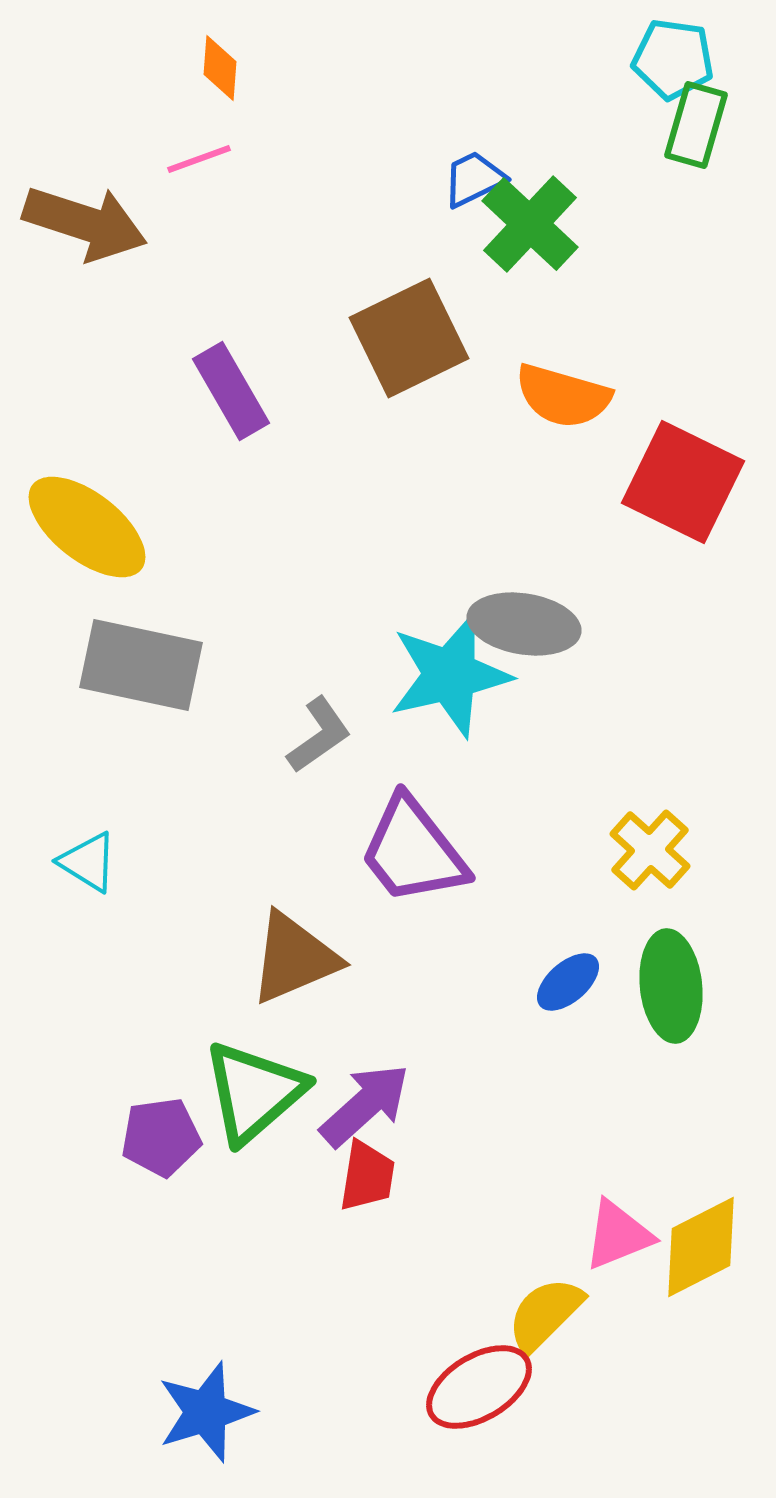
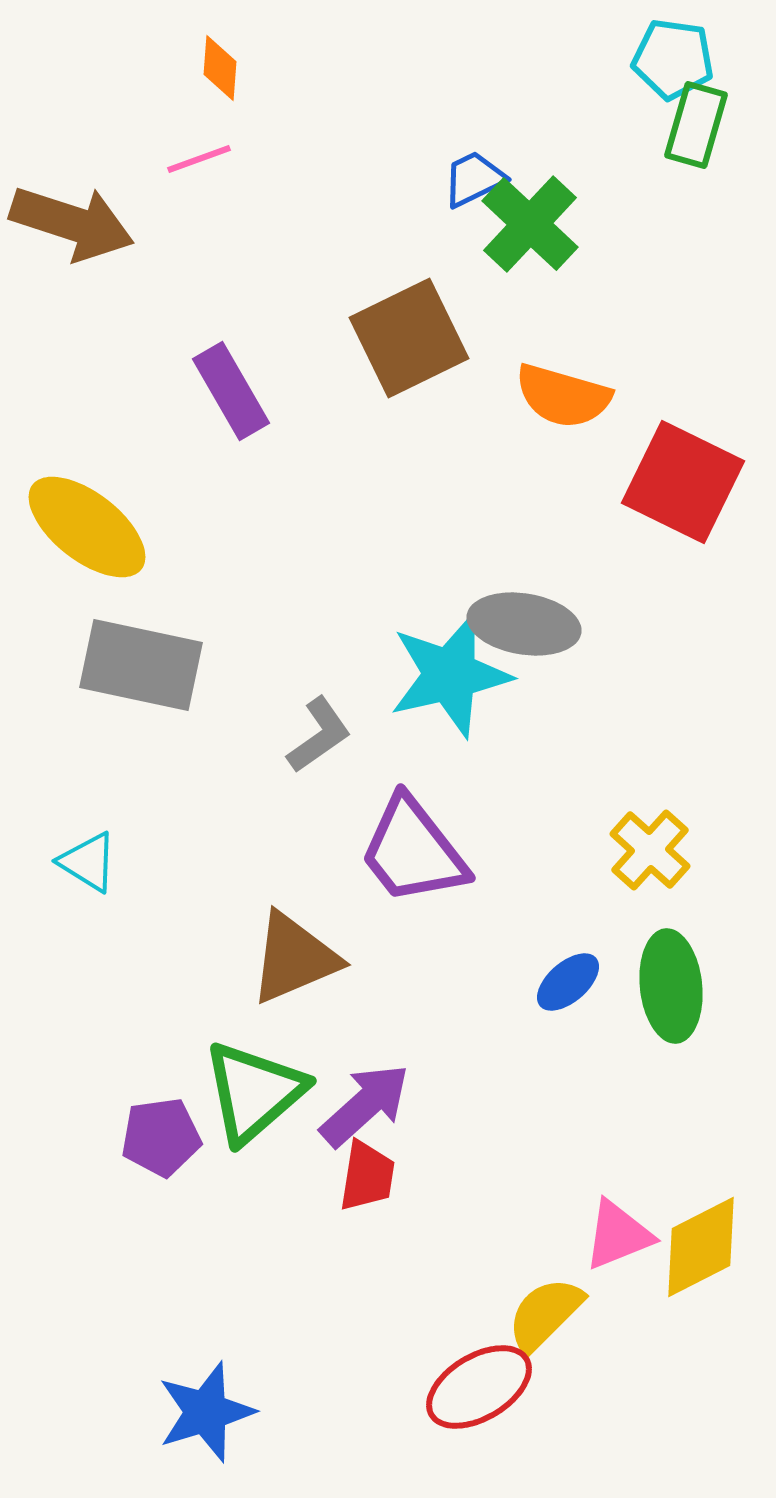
brown arrow: moved 13 px left
